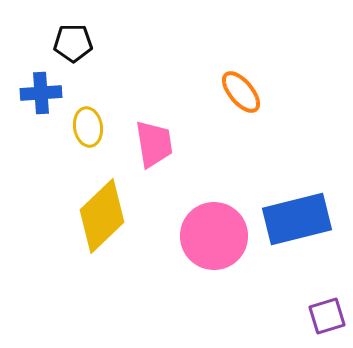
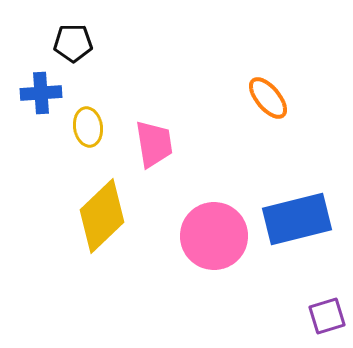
orange ellipse: moved 27 px right, 6 px down
